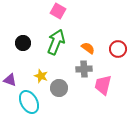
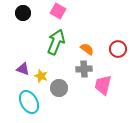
black circle: moved 30 px up
orange semicircle: moved 1 px left, 1 px down
purple triangle: moved 13 px right, 11 px up
